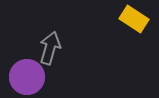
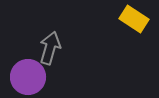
purple circle: moved 1 px right
